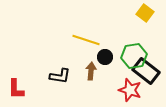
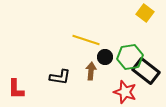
green hexagon: moved 4 px left, 1 px down
black L-shape: moved 1 px down
red star: moved 5 px left, 2 px down
